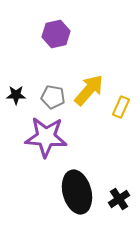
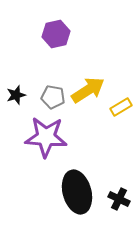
yellow arrow: moved 1 px left; rotated 16 degrees clockwise
black star: rotated 18 degrees counterclockwise
yellow rectangle: rotated 35 degrees clockwise
black cross: rotated 30 degrees counterclockwise
